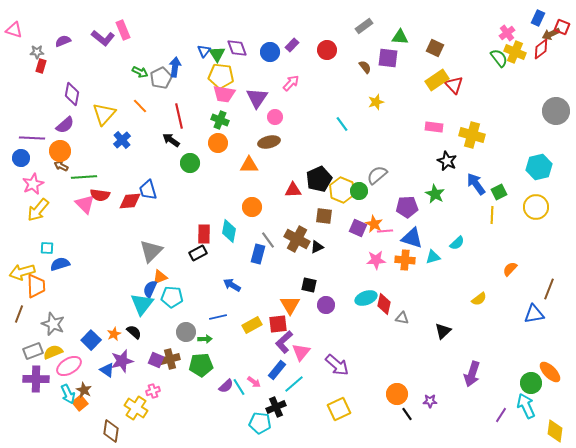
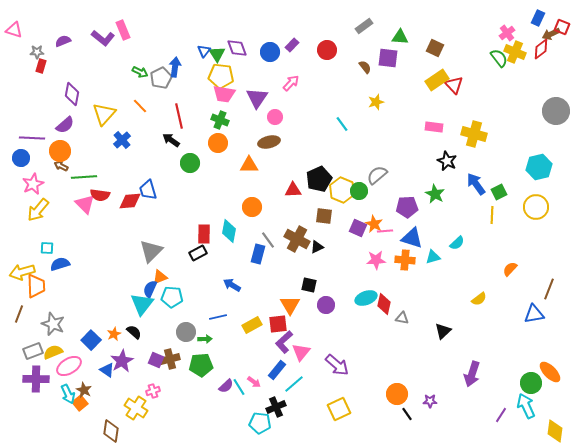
yellow cross at (472, 135): moved 2 px right, 1 px up
purple star at (122, 361): rotated 15 degrees counterclockwise
